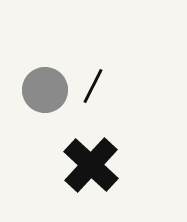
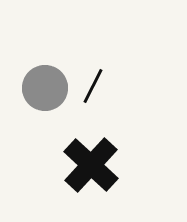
gray circle: moved 2 px up
